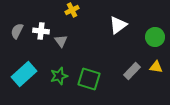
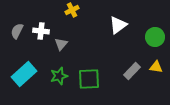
gray triangle: moved 3 px down; rotated 16 degrees clockwise
green square: rotated 20 degrees counterclockwise
